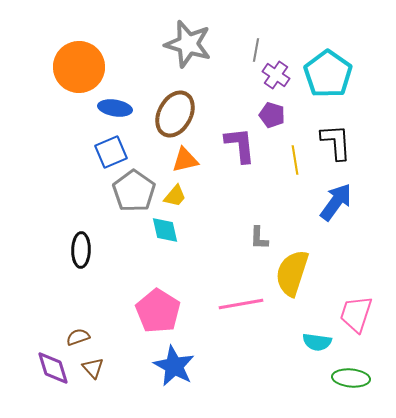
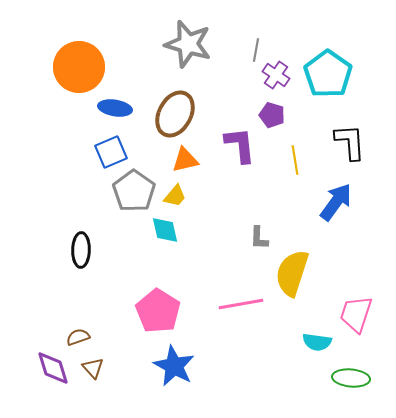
black L-shape: moved 14 px right
